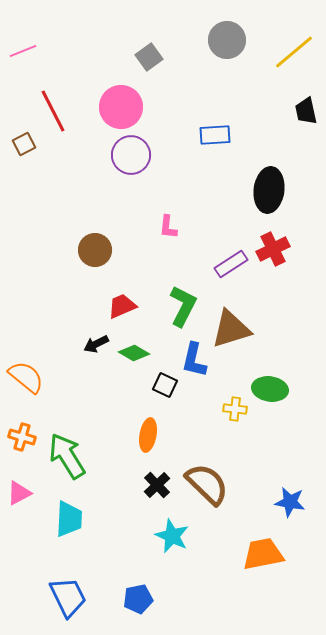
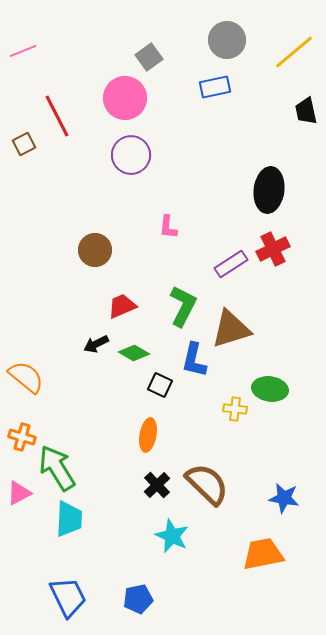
pink circle: moved 4 px right, 9 px up
red line: moved 4 px right, 5 px down
blue rectangle: moved 48 px up; rotated 8 degrees counterclockwise
black square: moved 5 px left
green arrow: moved 10 px left, 12 px down
blue star: moved 6 px left, 4 px up
